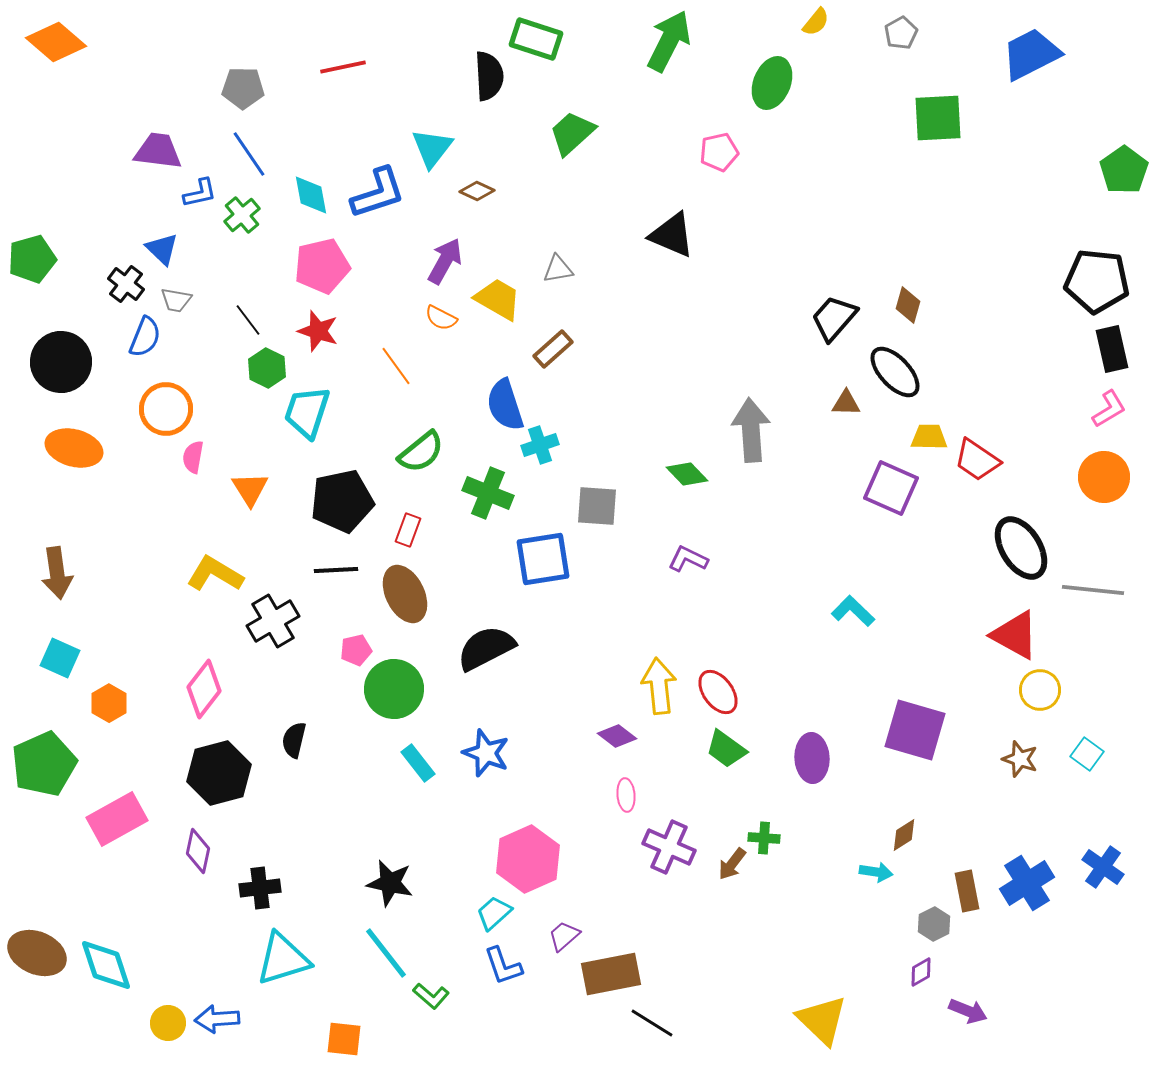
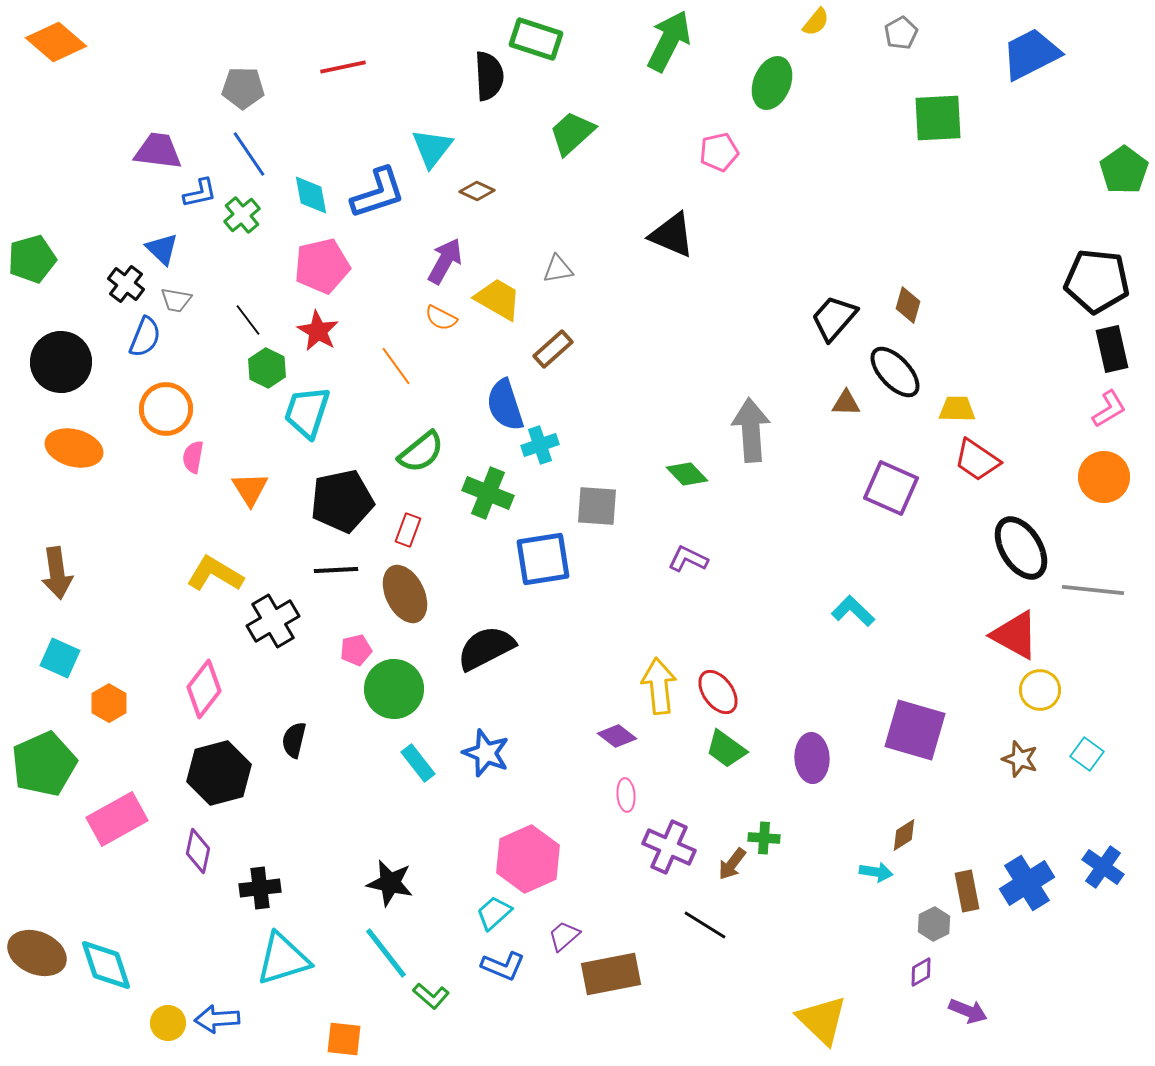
red star at (318, 331): rotated 12 degrees clockwise
yellow trapezoid at (929, 437): moved 28 px right, 28 px up
blue L-shape at (503, 966): rotated 48 degrees counterclockwise
black line at (652, 1023): moved 53 px right, 98 px up
